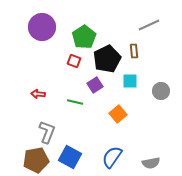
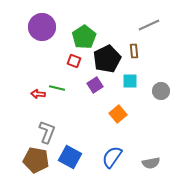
green line: moved 18 px left, 14 px up
brown pentagon: rotated 20 degrees clockwise
